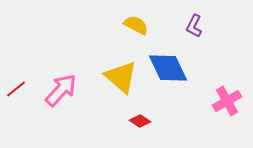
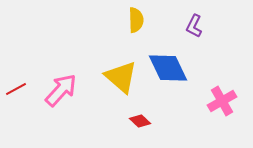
yellow semicircle: moved 5 px up; rotated 60 degrees clockwise
red line: rotated 10 degrees clockwise
pink cross: moved 5 px left
red diamond: rotated 10 degrees clockwise
